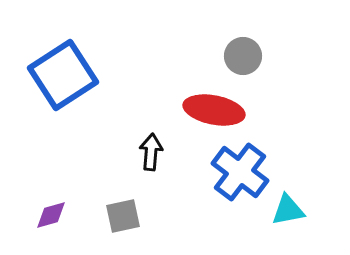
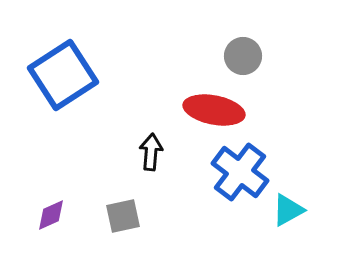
cyan triangle: rotated 18 degrees counterclockwise
purple diamond: rotated 8 degrees counterclockwise
